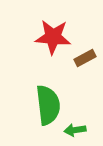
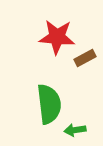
red star: moved 4 px right
green semicircle: moved 1 px right, 1 px up
